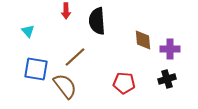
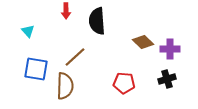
brown diamond: moved 2 px down; rotated 40 degrees counterclockwise
brown semicircle: rotated 40 degrees clockwise
